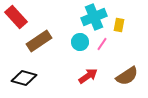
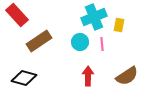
red rectangle: moved 1 px right, 2 px up
pink line: rotated 40 degrees counterclockwise
red arrow: rotated 54 degrees counterclockwise
